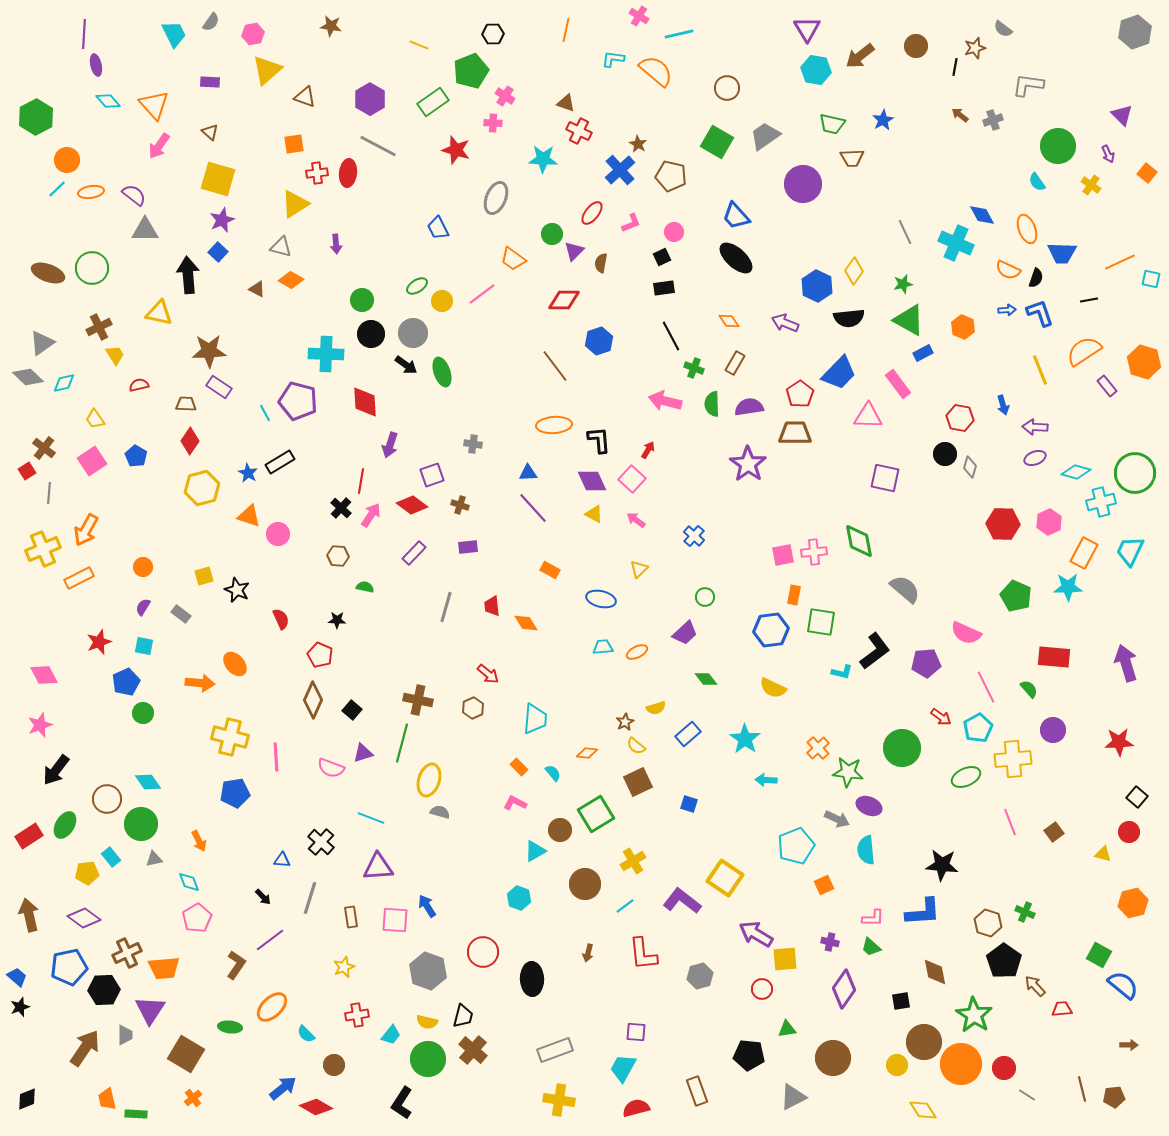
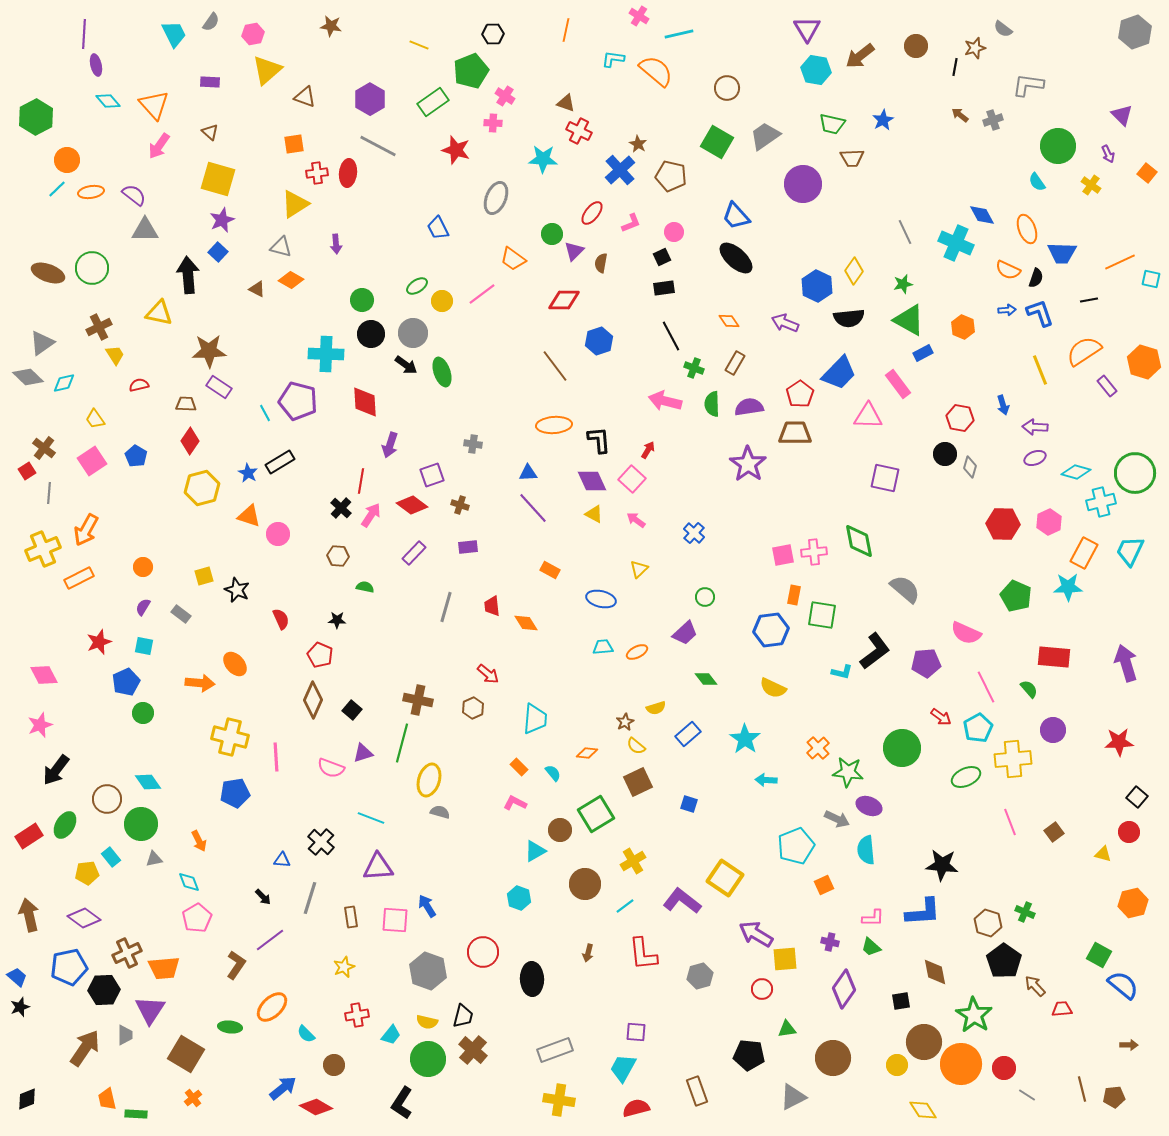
blue cross at (694, 536): moved 3 px up
green square at (821, 622): moved 1 px right, 7 px up
